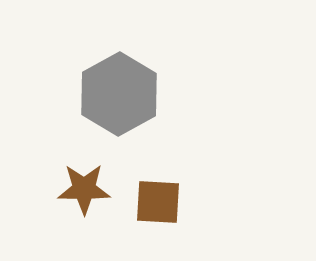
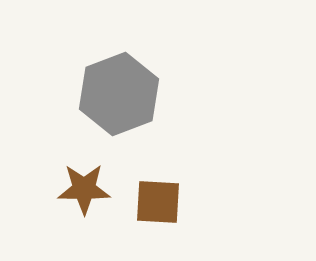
gray hexagon: rotated 8 degrees clockwise
